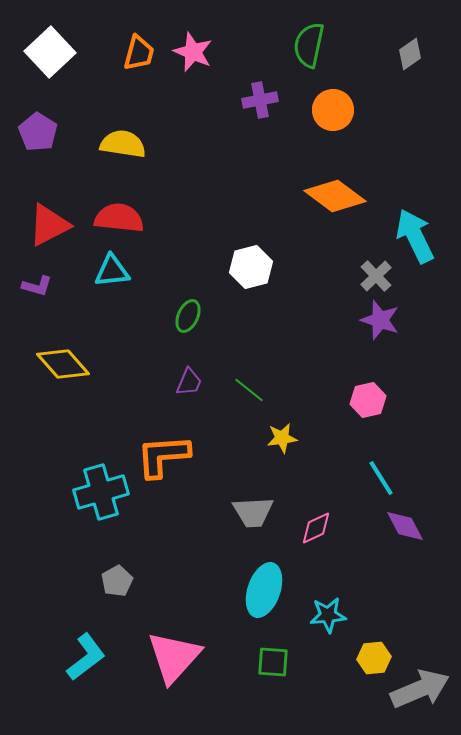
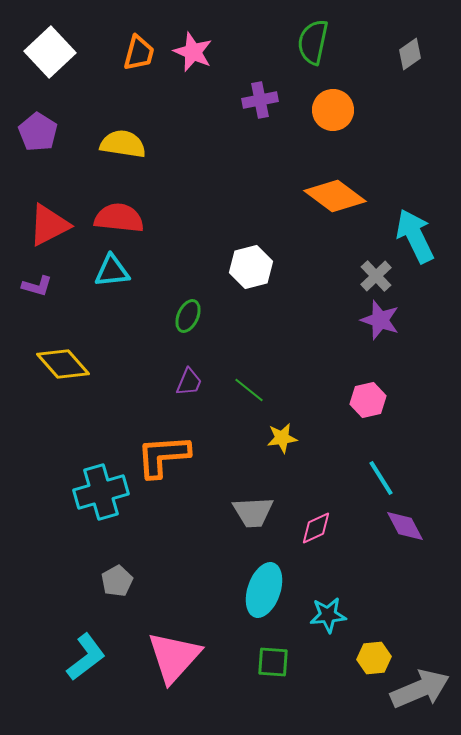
green semicircle: moved 4 px right, 3 px up
